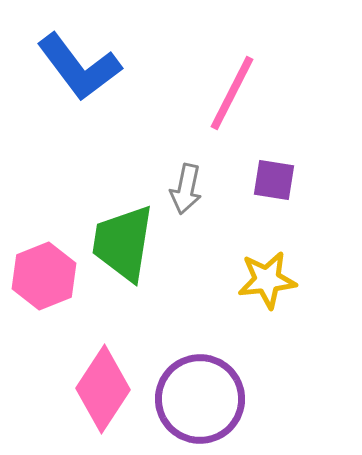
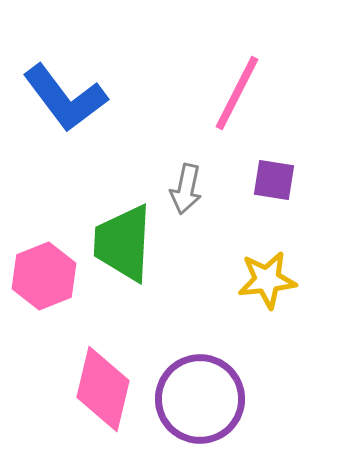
blue L-shape: moved 14 px left, 31 px down
pink line: moved 5 px right
green trapezoid: rotated 6 degrees counterclockwise
pink diamond: rotated 20 degrees counterclockwise
